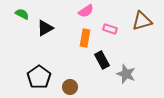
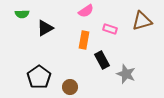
green semicircle: rotated 152 degrees clockwise
orange rectangle: moved 1 px left, 2 px down
